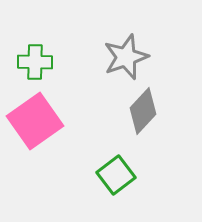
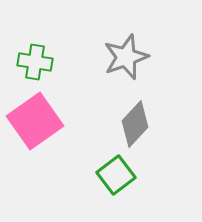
green cross: rotated 8 degrees clockwise
gray diamond: moved 8 px left, 13 px down
